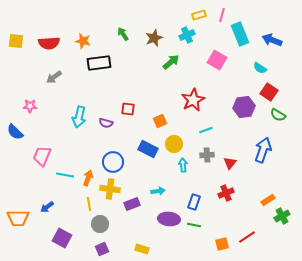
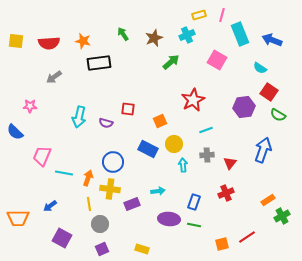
cyan line at (65, 175): moved 1 px left, 2 px up
blue arrow at (47, 207): moved 3 px right, 1 px up
